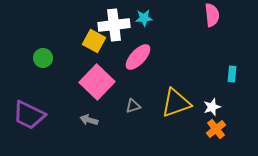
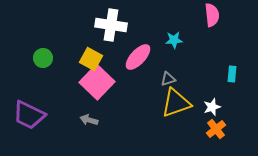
cyan star: moved 30 px right, 22 px down
white cross: moved 3 px left; rotated 16 degrees clockwise
yellow square: moved 3 px left, 18 px down
gray triangle: moved 35 px right, 27 px up
